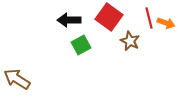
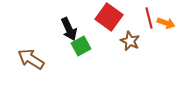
black arrow: moved 9 px down; rotated 115 degrees counterclockwise
green square: moved 1 px down
brown arrow: moved 14 px right, 20 px up
